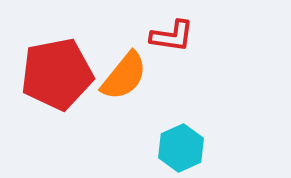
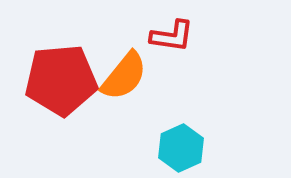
red pentagon: moved 4 px right, 6 px down; rotated 6 degrees clockwise
